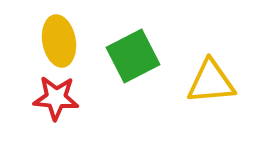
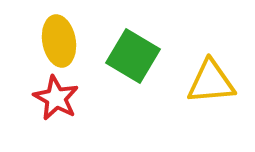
green square: rotated 32 degrees counterclockwise
red star: rotated 24 degrees clockwise
